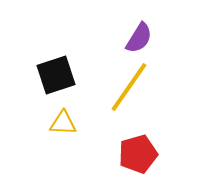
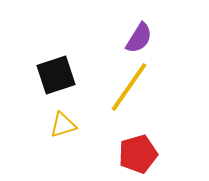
yellow triangle: moved 2 px down; rotated 20 degrees counterclockwise
